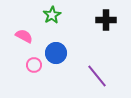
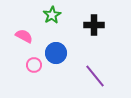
black cross: moved 12 px left, 5 px down
purple line: moved 2 px left
